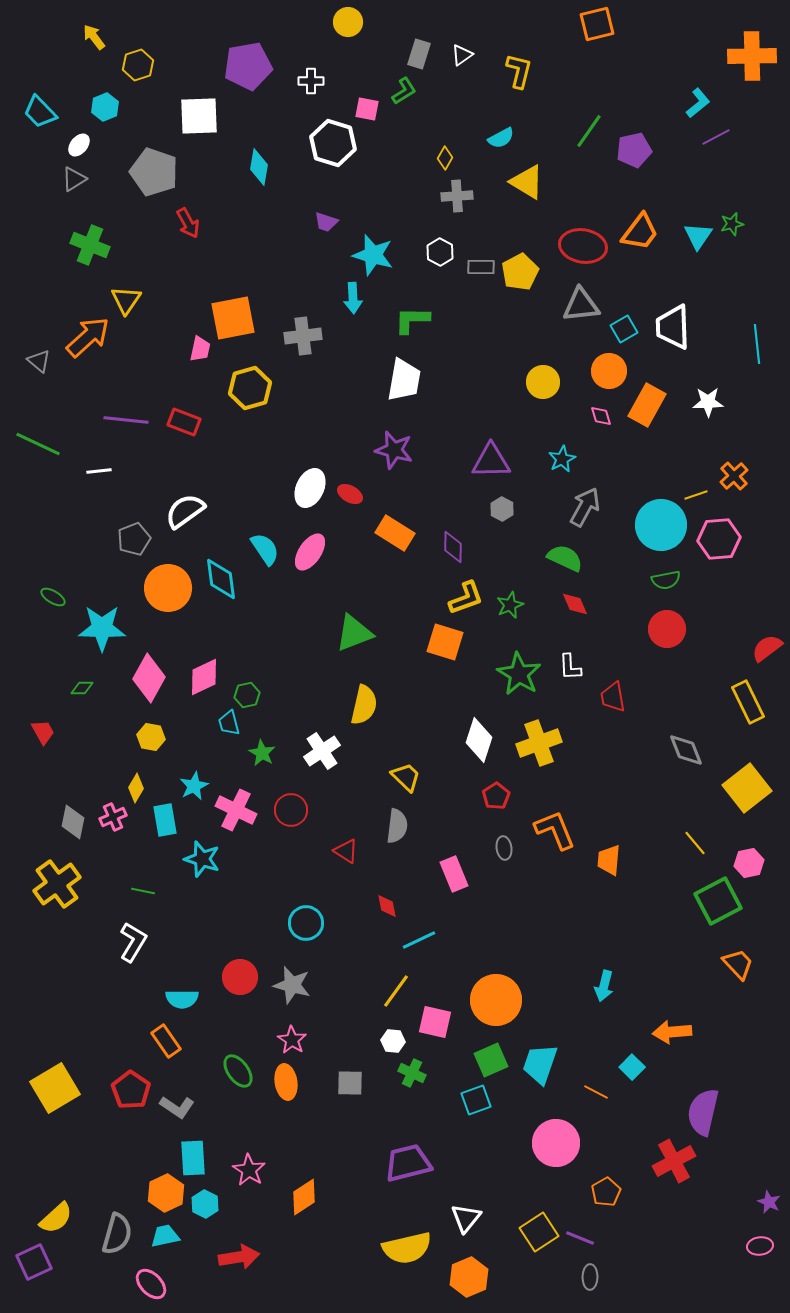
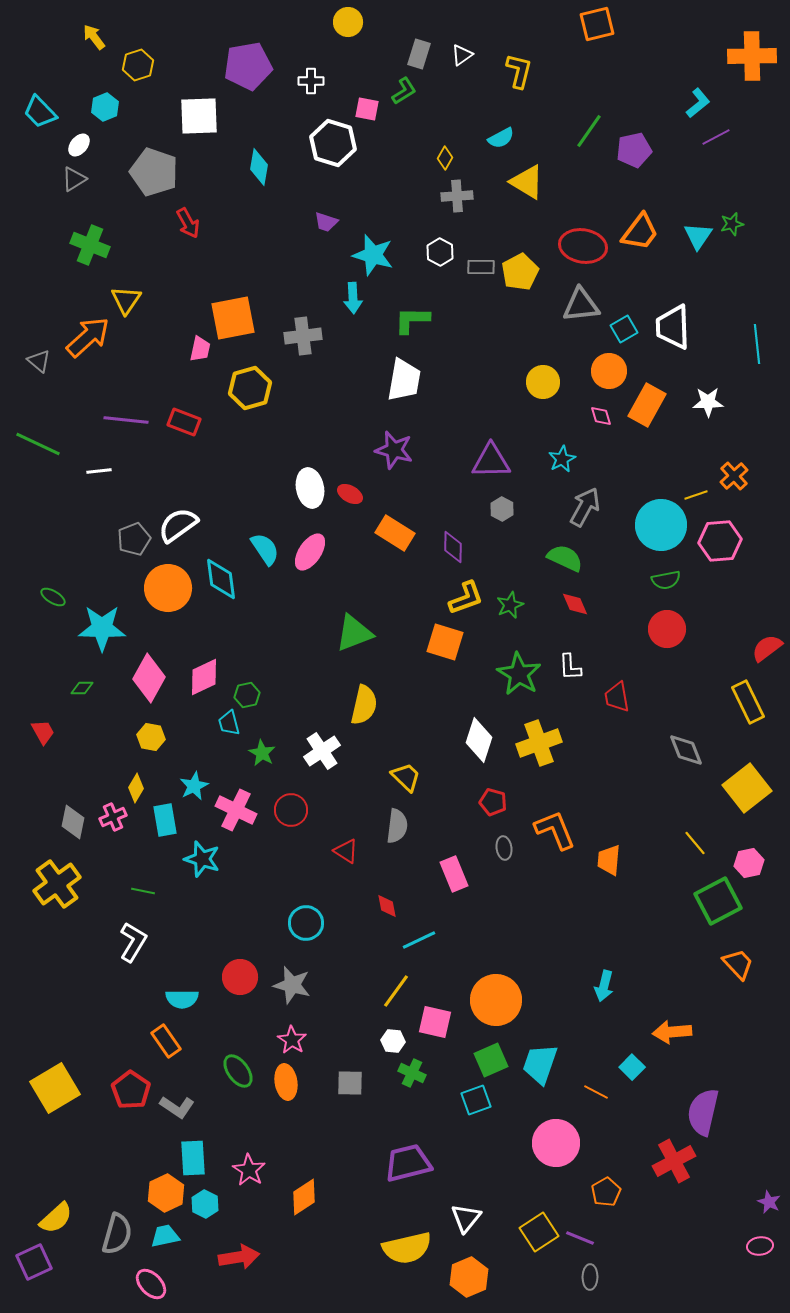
white ellipse at (310, 488): rotated 36 degrees counterclockwise
white semicircle at (185, 511): moved 7 px left, 14 px down
pink hexagon at (719, 539): moved 1 px right, 2 px down
red trapezoid at (613, 697): moved 4 px right
red pentagon at (496, 796): moved 3 px left, 6 px down; rotated 24 degrees counterclockwise
